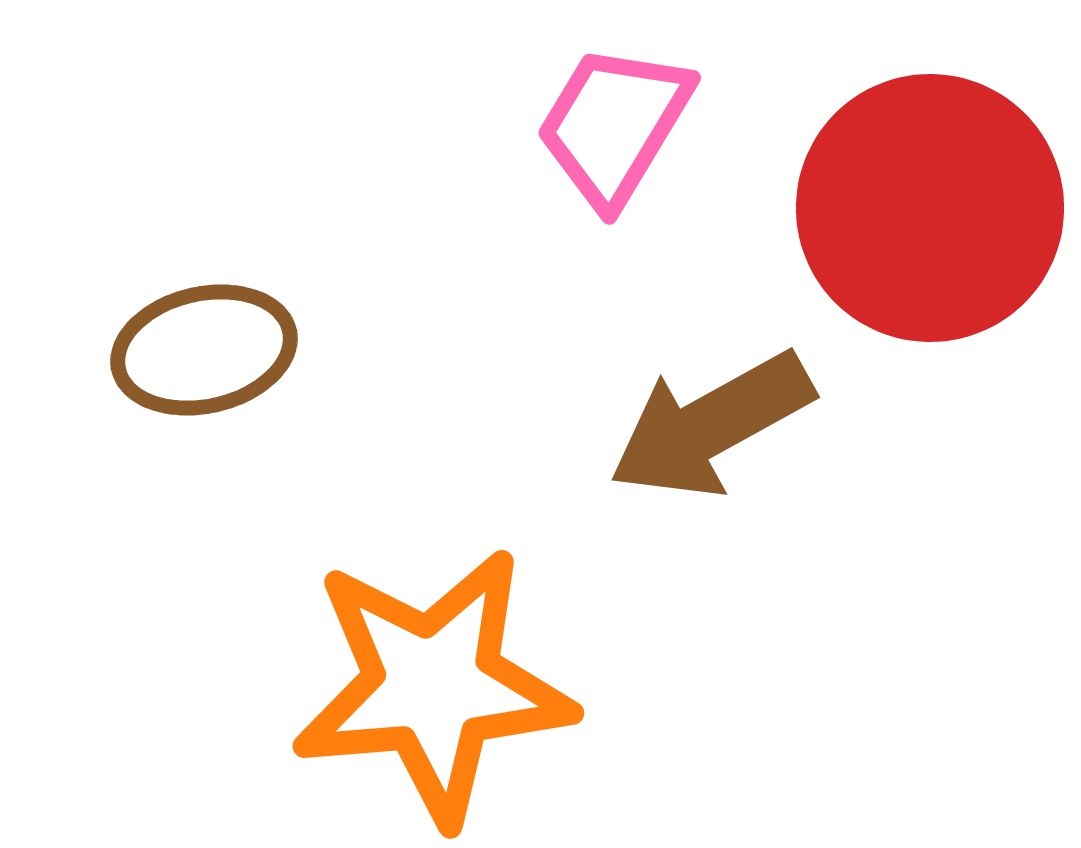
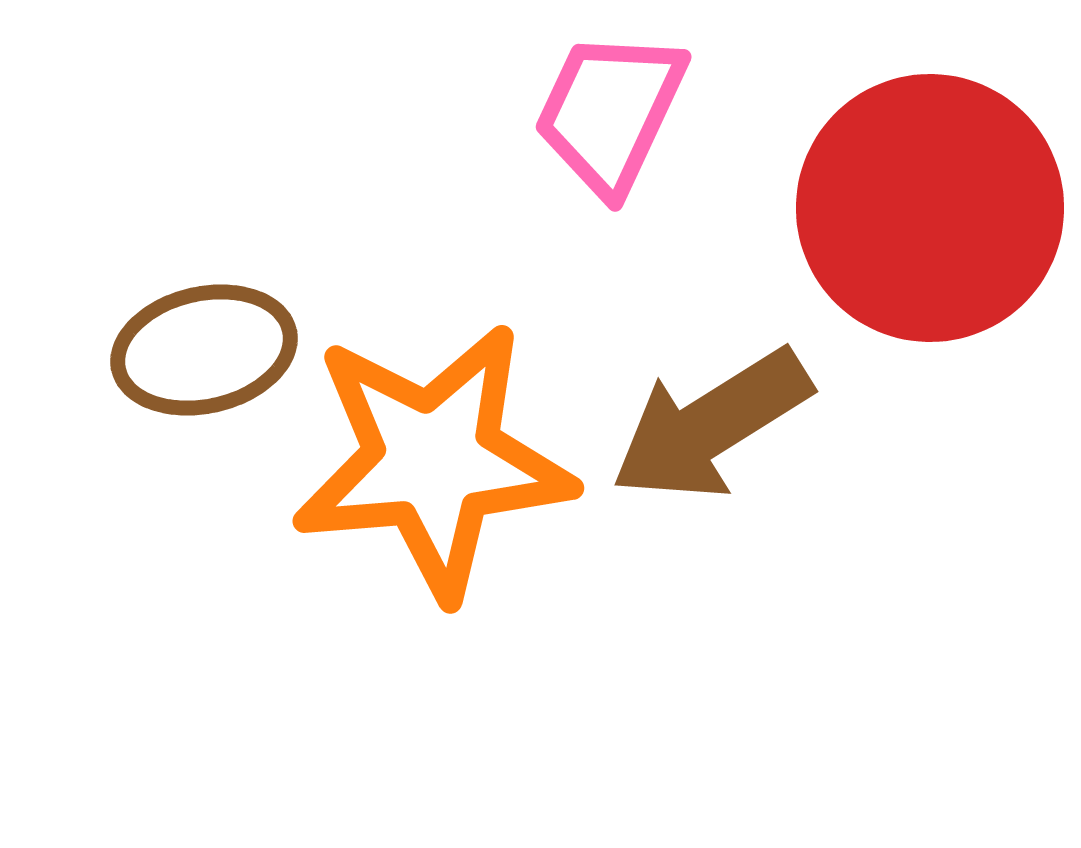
pink trapezoid: moved 4 px left, 13 px up; rotated 6 degrees counterclockwise
brown arrow: rotated 3 degrees counterclockwise
orange star: moved 225 px up
